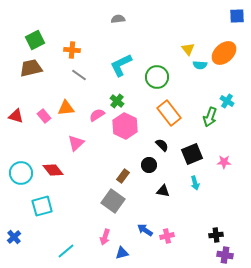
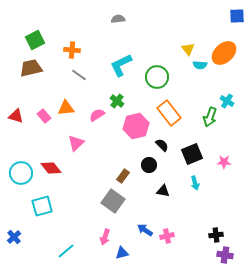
pink hexagon: moved 11 px right; rotated 20 degrees clockwise
red diamond: moved 2 px left, 2 px up
